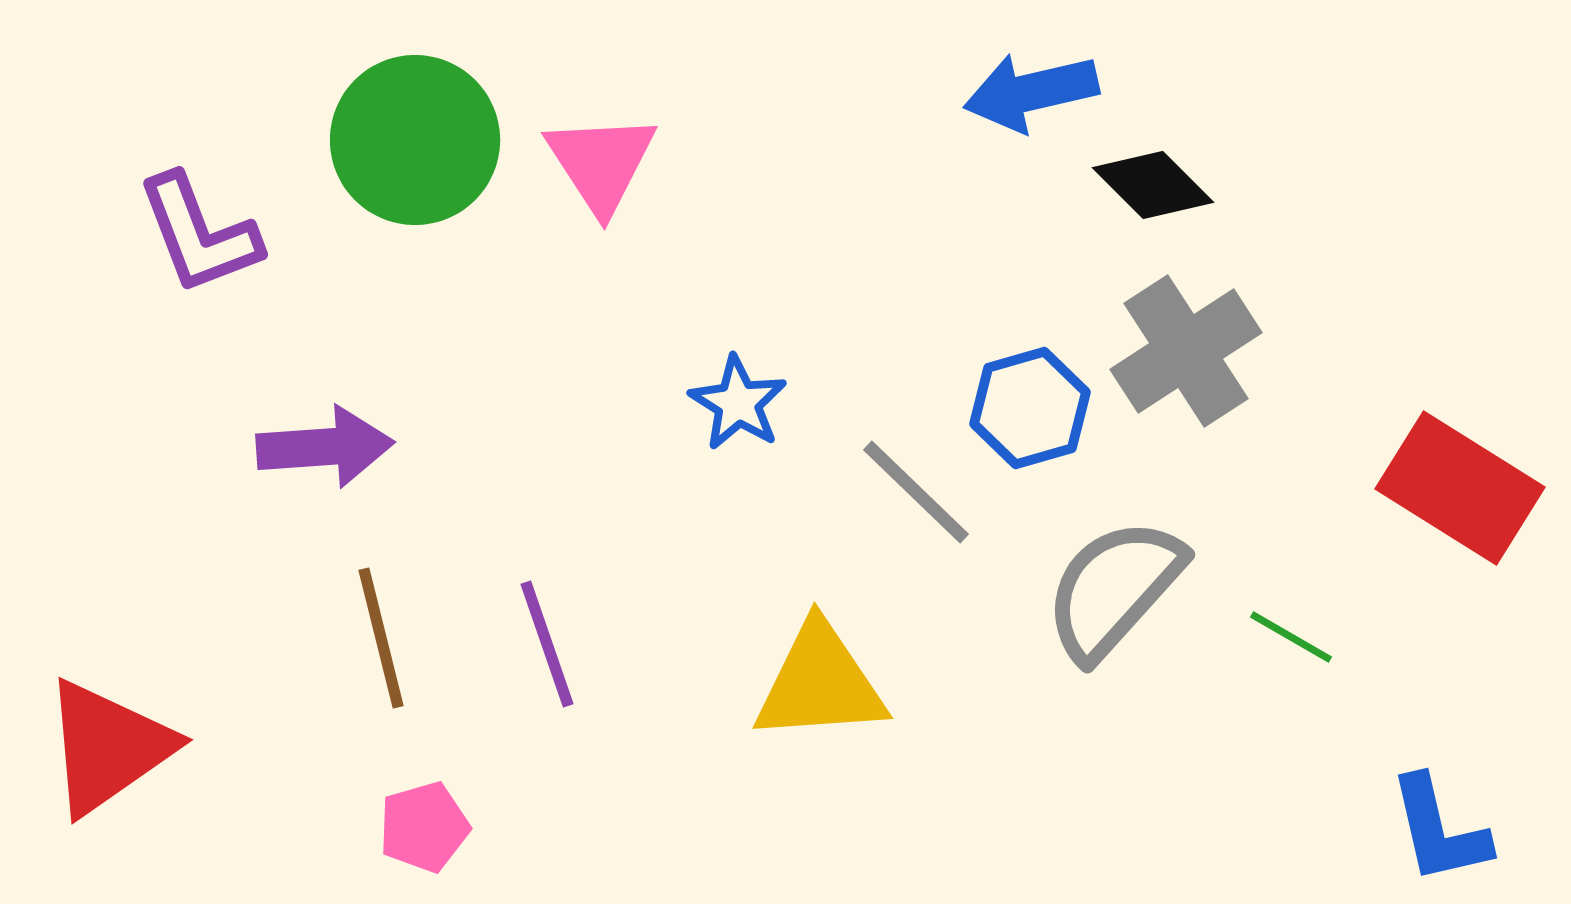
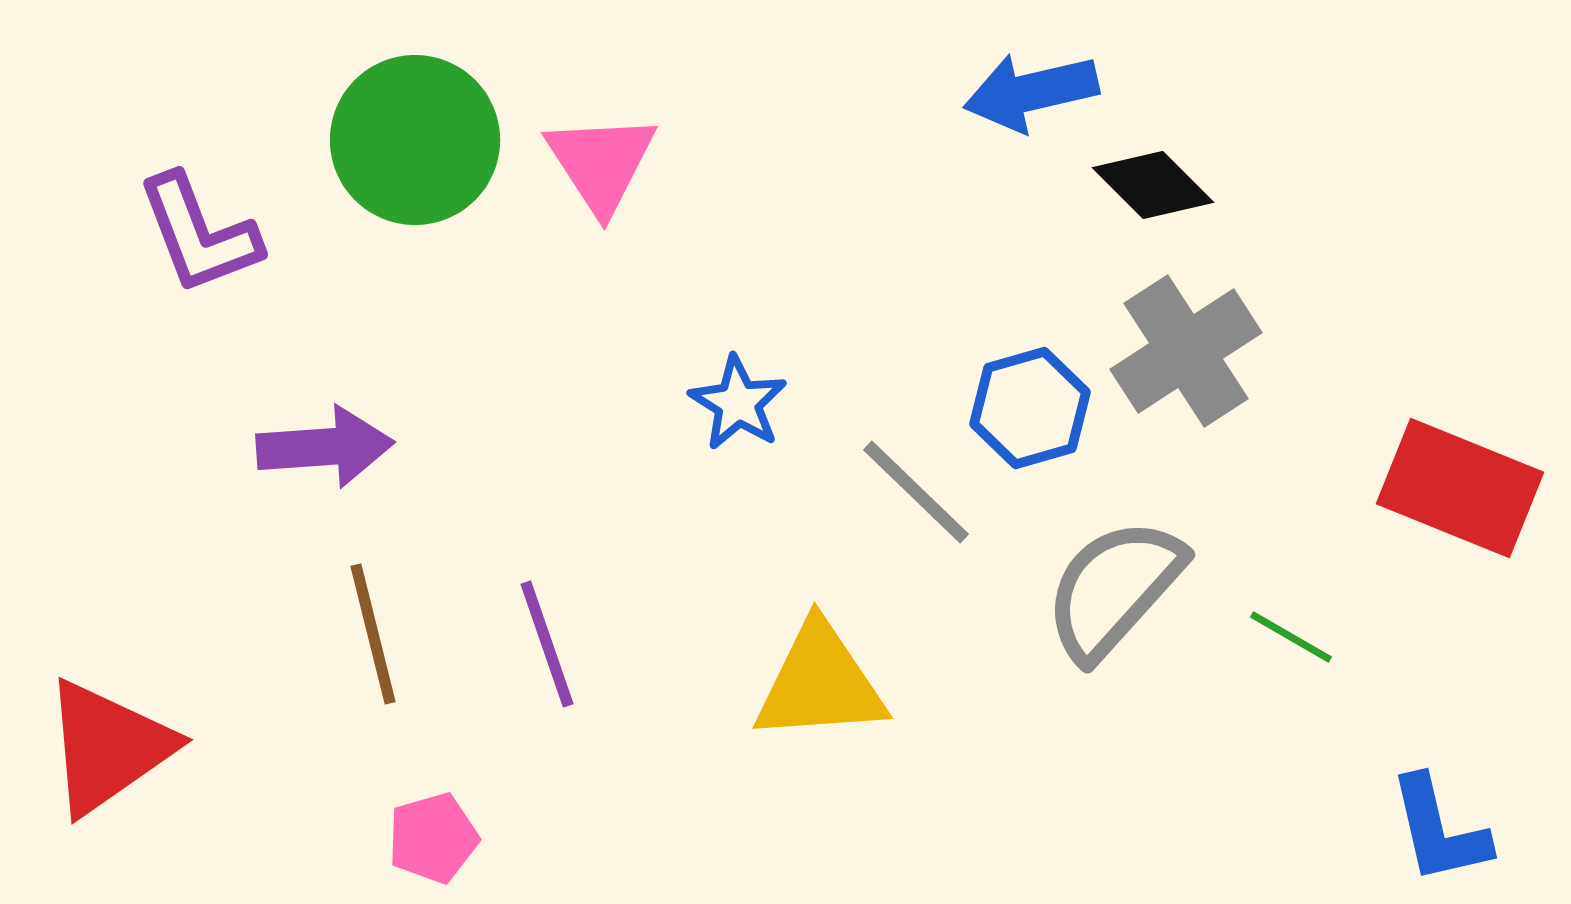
red rectangle: rotated 10 degrees counterclockwise
brown line: moved 8 px left, 4 px up
pink pentagon: moved 9 px right, 11 px down
